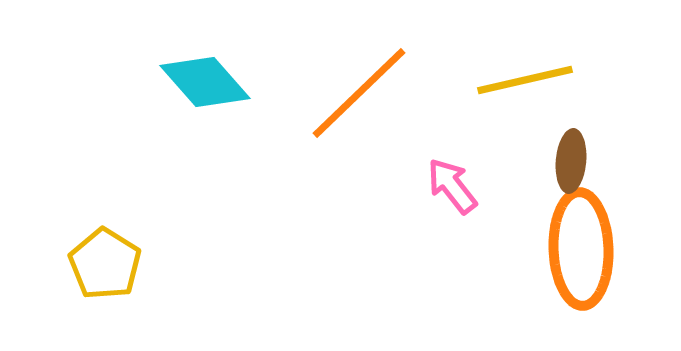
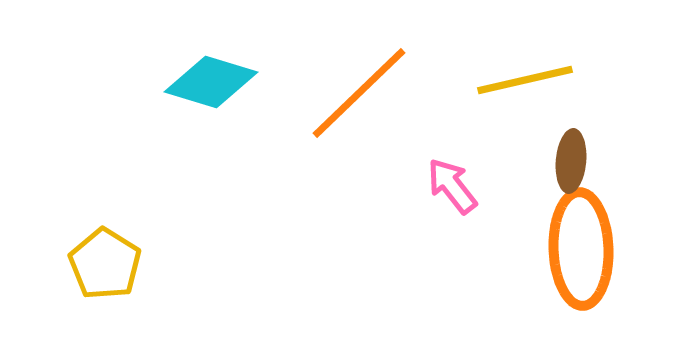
cyan diamond: moved 6 px right; rotated 32 degrees counterclockwise
